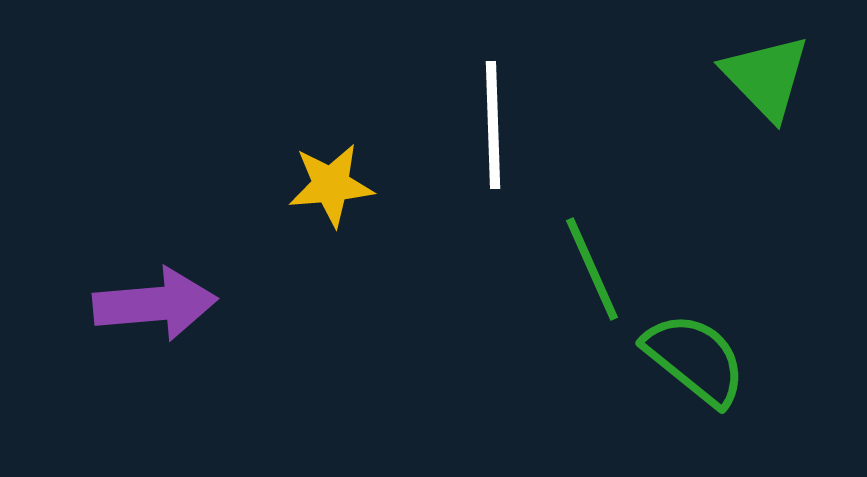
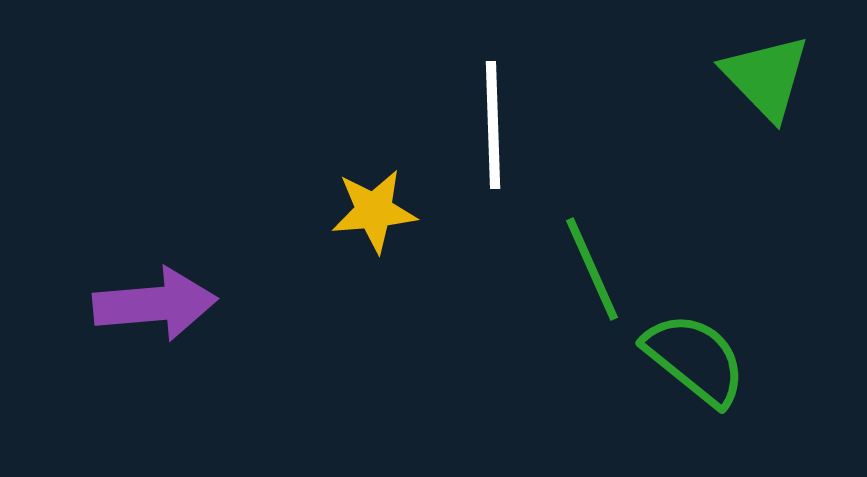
yellow star: moved 43 px right, 26 px down
